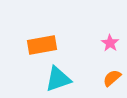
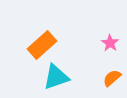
orange rectangle: rotated 32 degrees counterclockwise
cyan triangle: moved 2 px left, 2 px up
